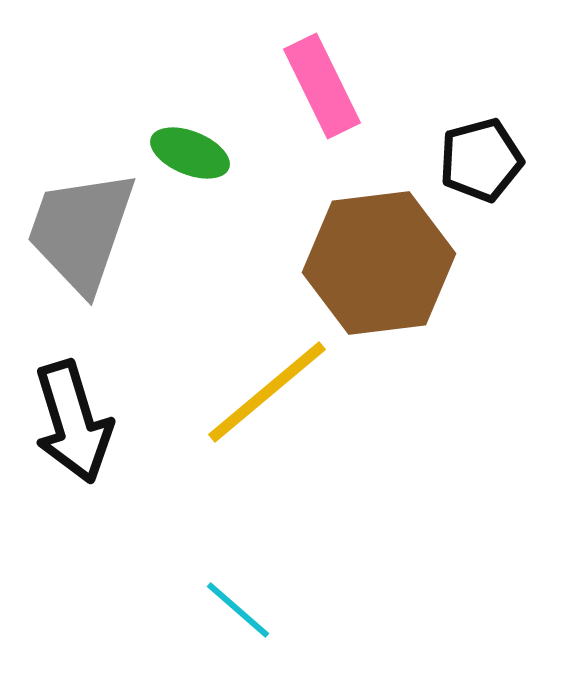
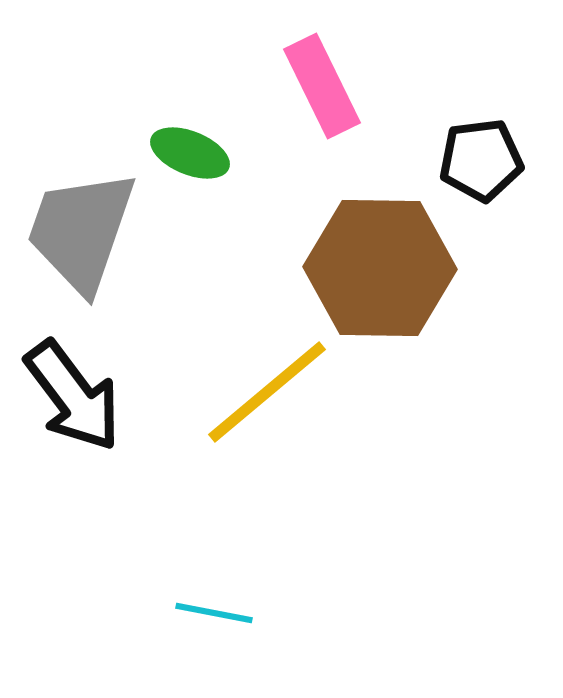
black pentagon: rotated 8 degrees clockwise
brown hexagon: moved 1 px right, 5 px down; rotated 8 degrees clockwise
black arrow: moved 26 px up; rotated 20 degrees counterclockwise
cyan line: moved 24 px left, 3 px down; rotated 30 degrees counterclockwise
